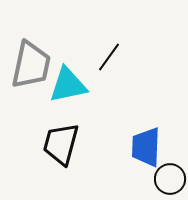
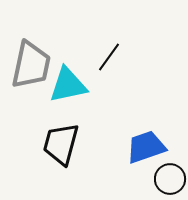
blue trapezoid: rotated 69 degrees clockwise
